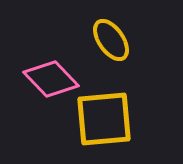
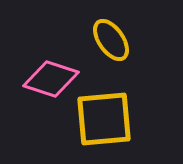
pink diamond: rotated 28 degrees counterclockwise
